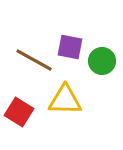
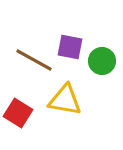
yellow triangle: rotated 9 degrees clockwise
red square: moved 1 px left, 1 px down
